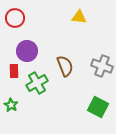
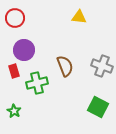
purple circle: moved 3 px left, 1 px up
red rectangle: rotated 16 degrees counterclockwise
green cross: rotated 15 degrees clockwise
green star: moved 3 px right, 6 px down
